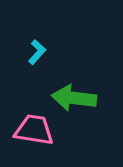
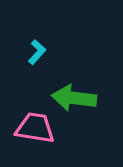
pink trapezoid: moved 1 px right, 2 px up
